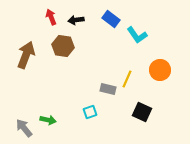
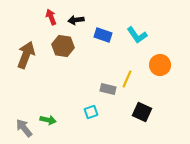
blue rectangle: moved 8 px left, 16 px down; rotated 18 degrees counterclockwise
orange circle: moved 5 px up
cyan square: moved 1 px right
